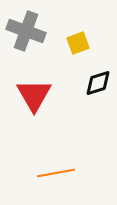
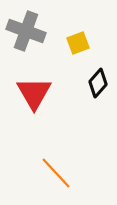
black diamond: rotated 32 degrees counterclockwise
red triangle: moved 2 px up
orange line: rotated 57 degrees clockwise
